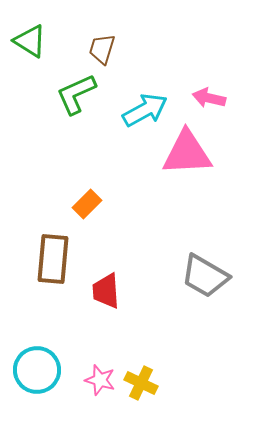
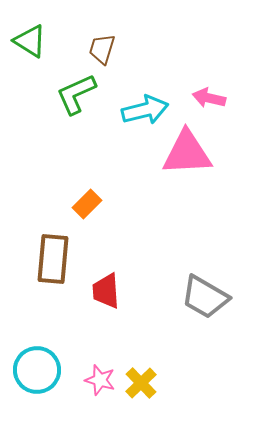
cyan arrow: rotated 15 degrees clockwise
gray trapezoid: moved 21 px down
yellow cross: rotated 20 degrees clockwise
